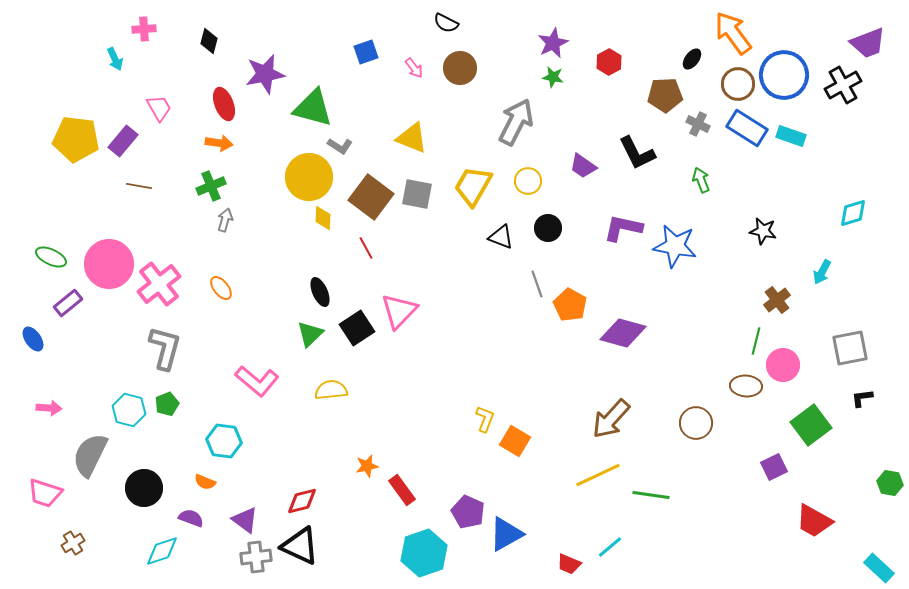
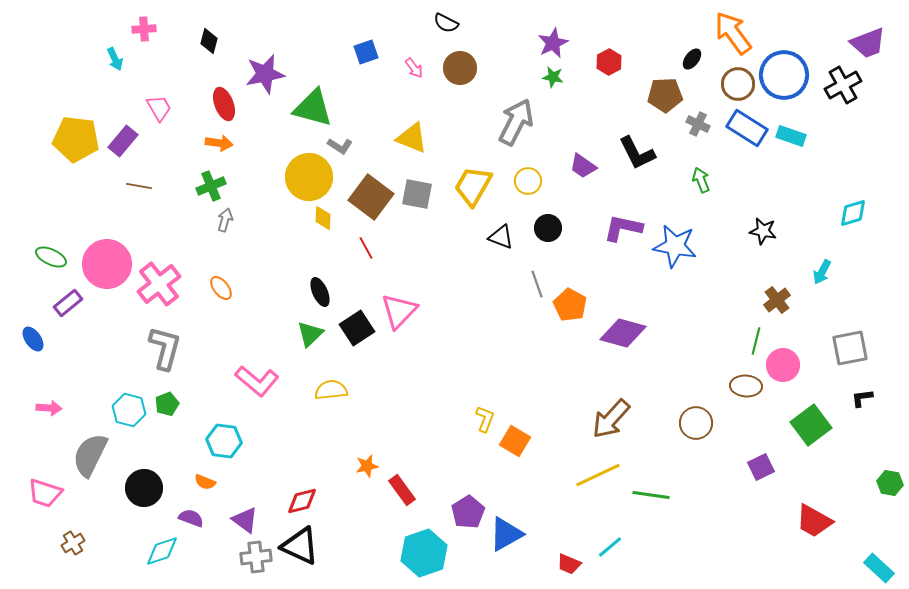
pink circle at (109, 264): moved 2 px left
purple square at (774, 467): moved 13 px left
purple pentagon at (468, 512): rotated 16 degrees clockwise
